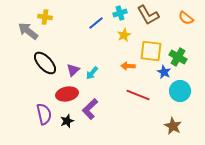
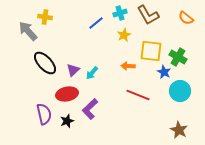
gray arrow: rotated 10 degrees clockwise
brown star: moved 6 px right, 4 px down
